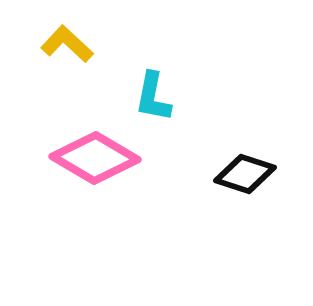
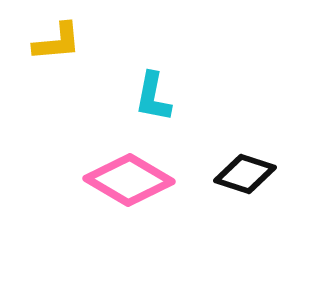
yellow L-shape: moved 10 px left, 2 px up; rotated 132 degrees clockwise
pink diamond: moved 34 px right, 22 px down
